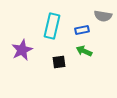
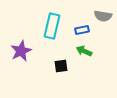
purple star: moved 1 px left, 1 px down
black square: moved 2 px right, 4 px down
